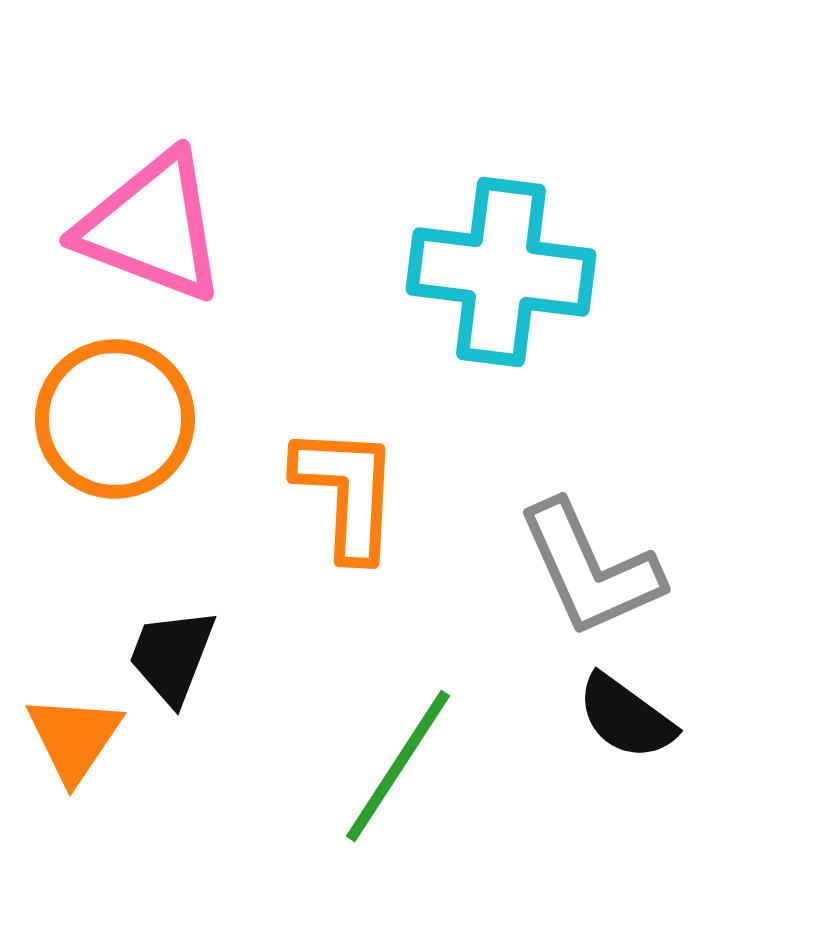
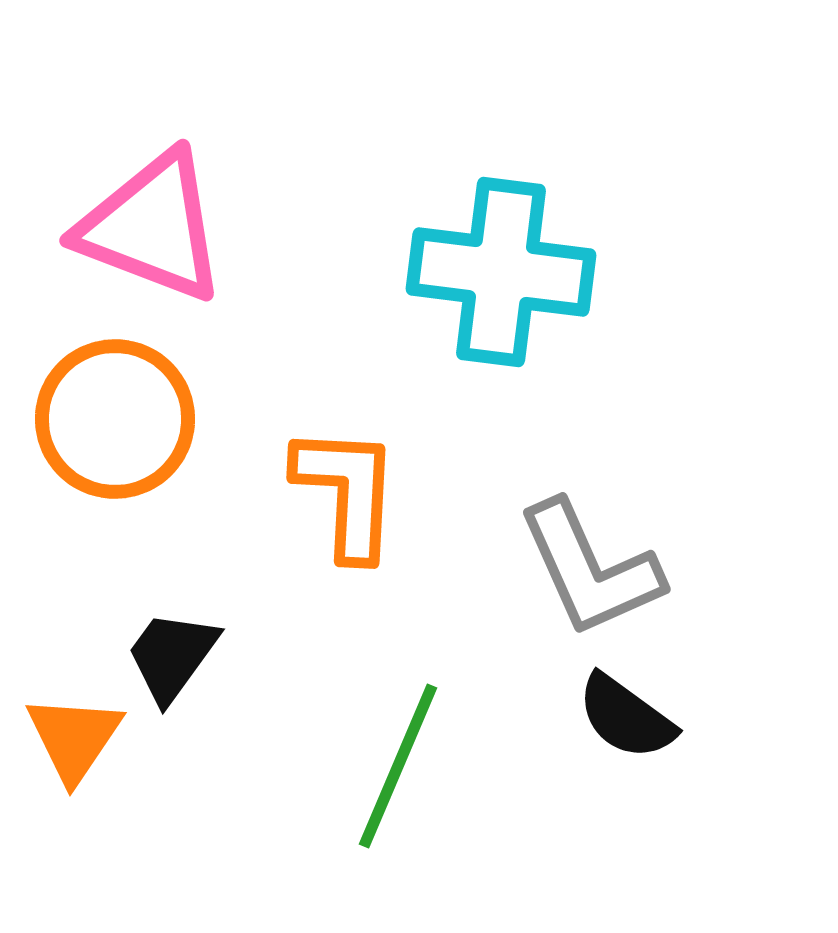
black trapezoid: rotated 15 degrees clockwise
green line: rotated 10 degrees counterclockwise
